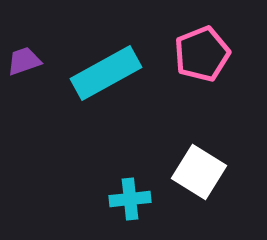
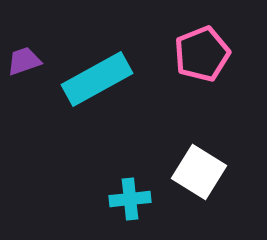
cyan rectangle: moved 9 px left, 6 px down
